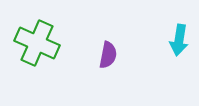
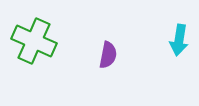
green cross: moved 3 px left, 2 px up
